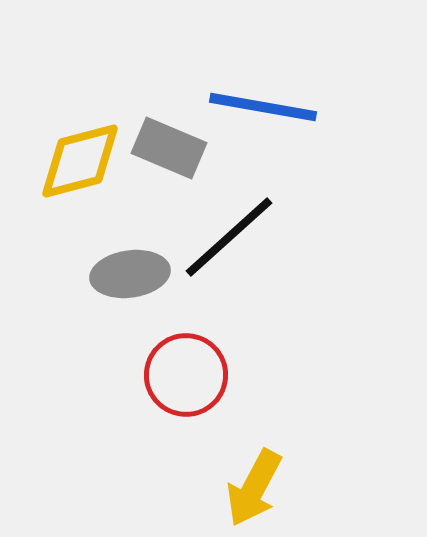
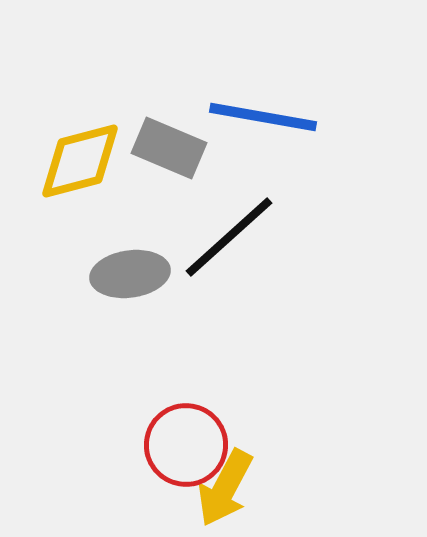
blue line: moved 10 px down
red circle: moved 70 px down
yellow arrow: moved 29 px left
